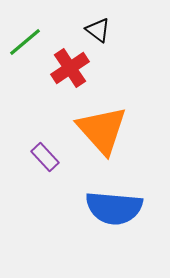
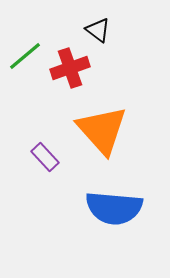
green line: moved 14 px down
red cross: rotated 15 degrees clockwise
